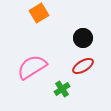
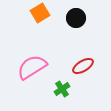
orange square: moved 1 px right
black circle: moved 7 px left, 20 px up
